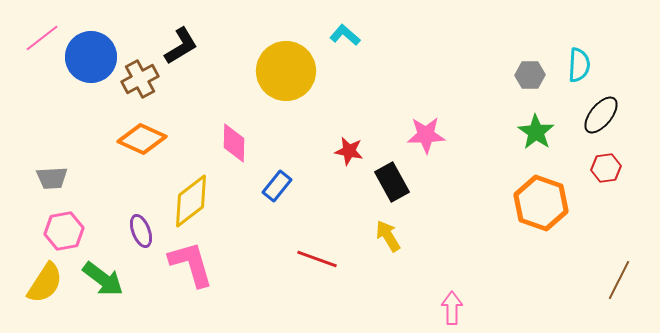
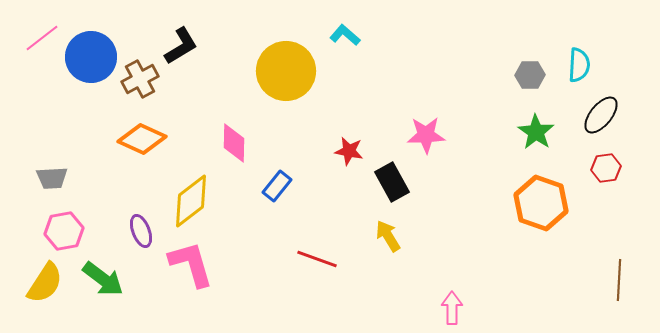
brown line: rotated 24 degrees counterclockwise
